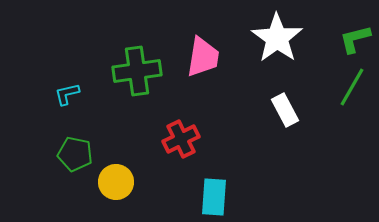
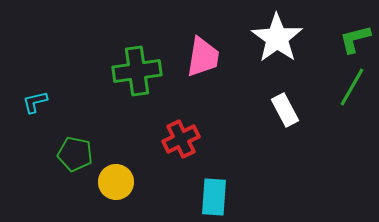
cyan L-shape: moved 32 px left, 8 px down
